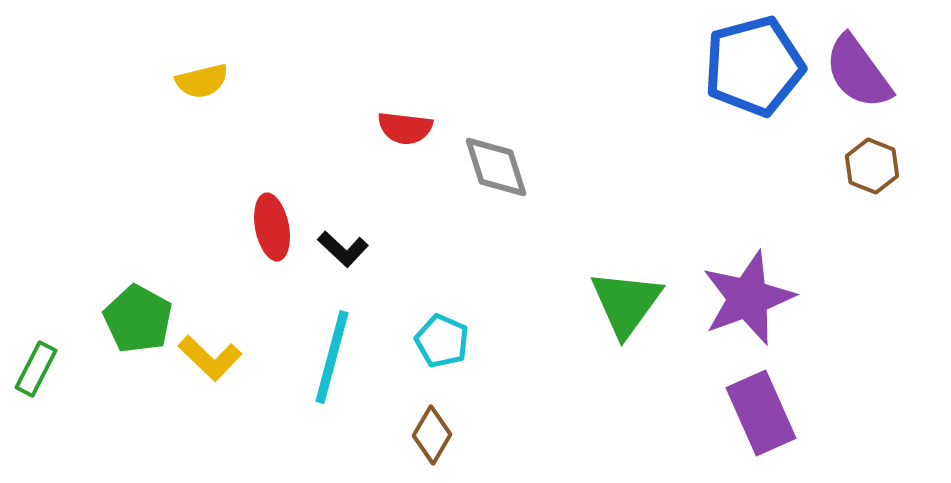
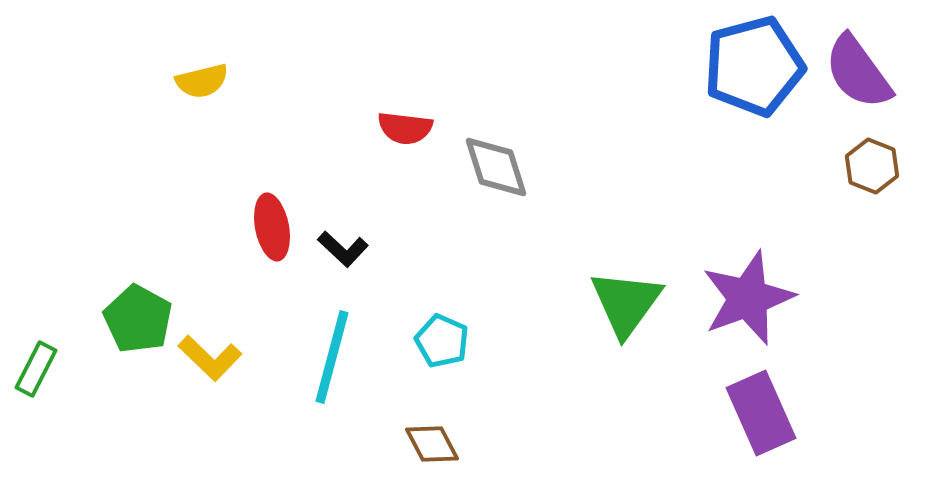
brown diamond: moved 9 px down; rotated 58 degrees counterclockwise
